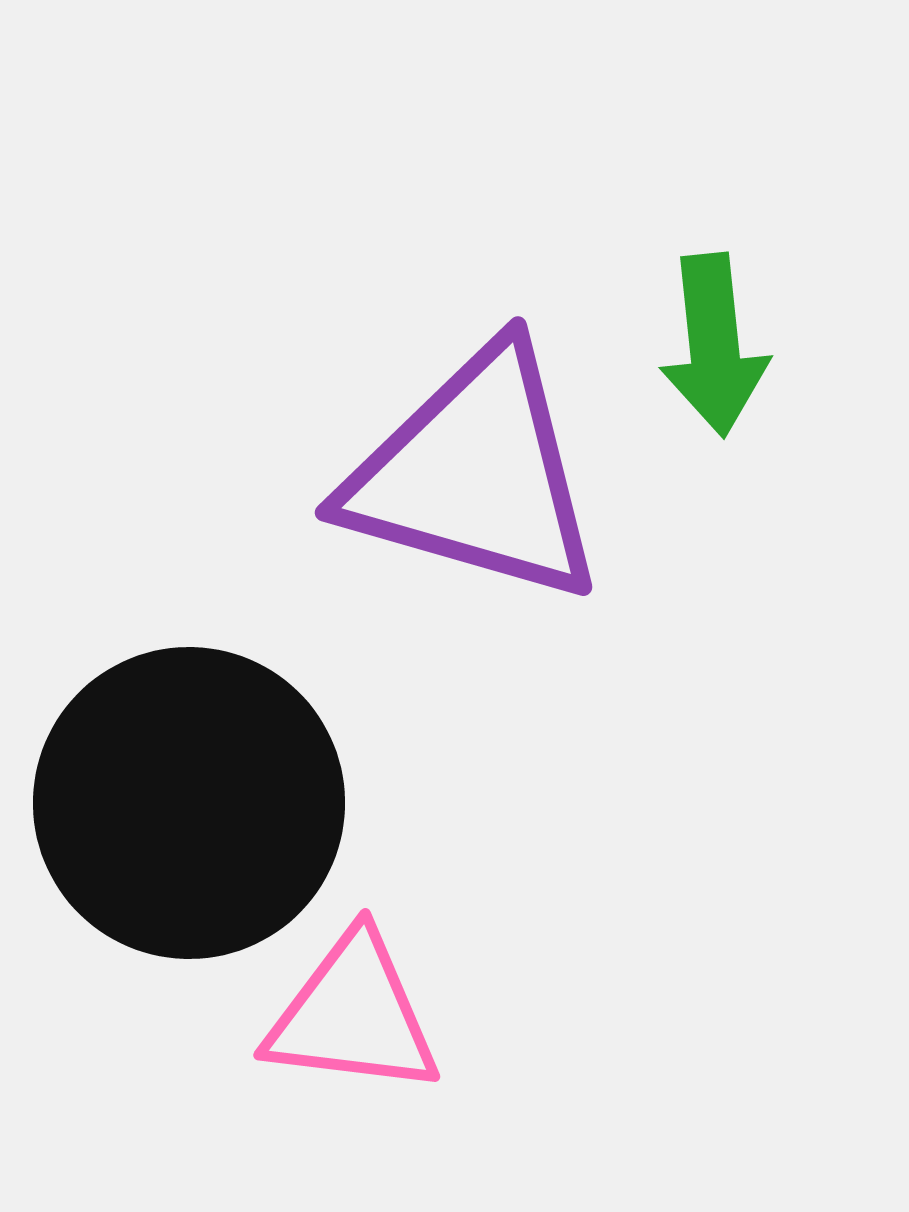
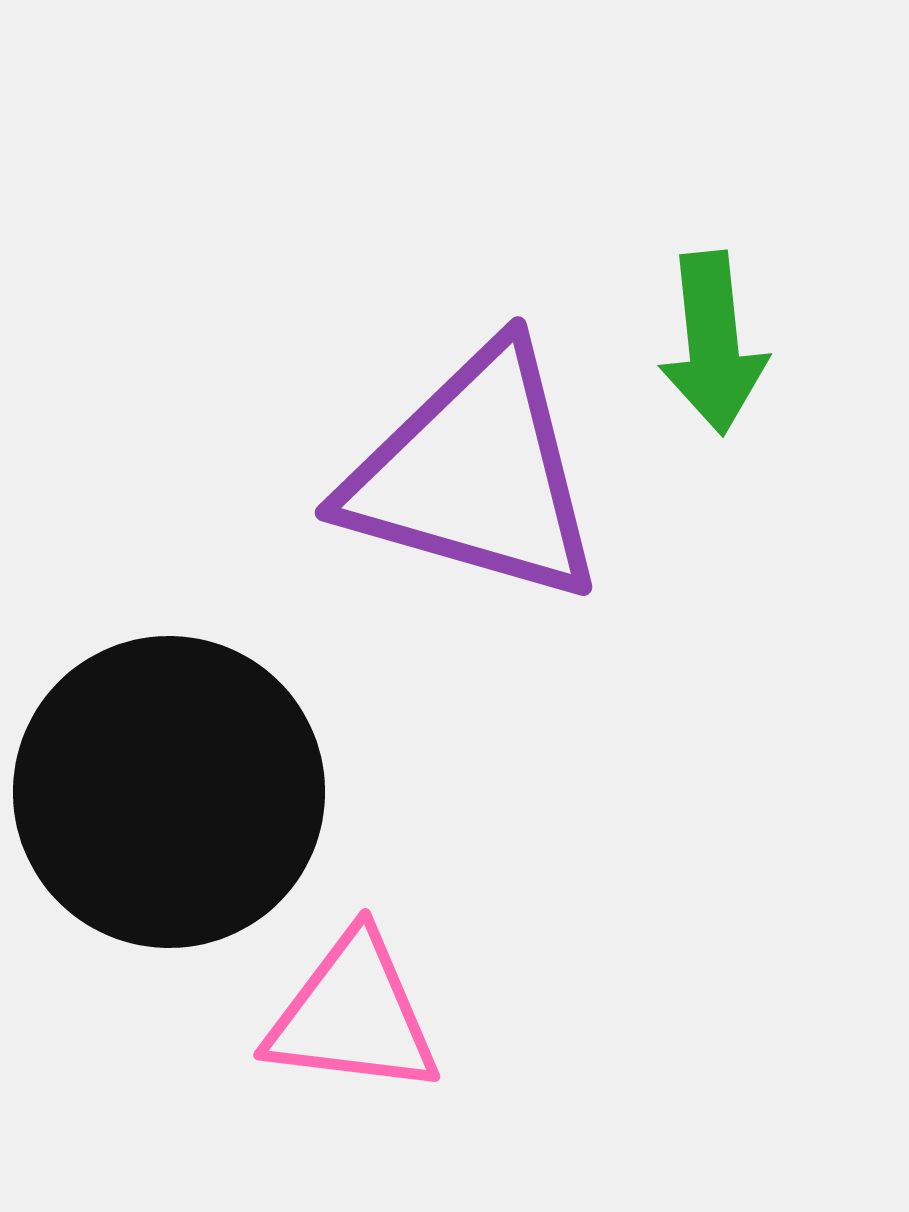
green arrow: moved 1 px left, 2 px up
black circle: moved 20 px left, 11 px up
